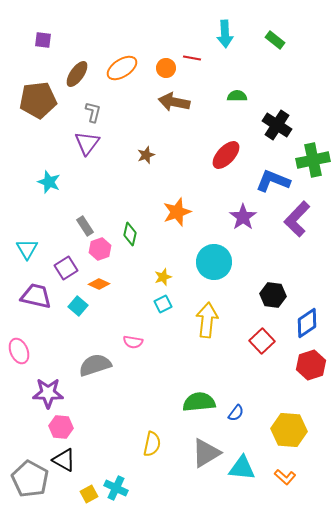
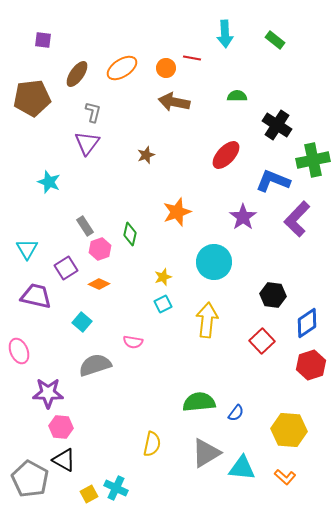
brown pentagon at (38, 100): moved 6 px left, 2 px up
cyan square at (78, 306): moved 4 px right, 16 px down
